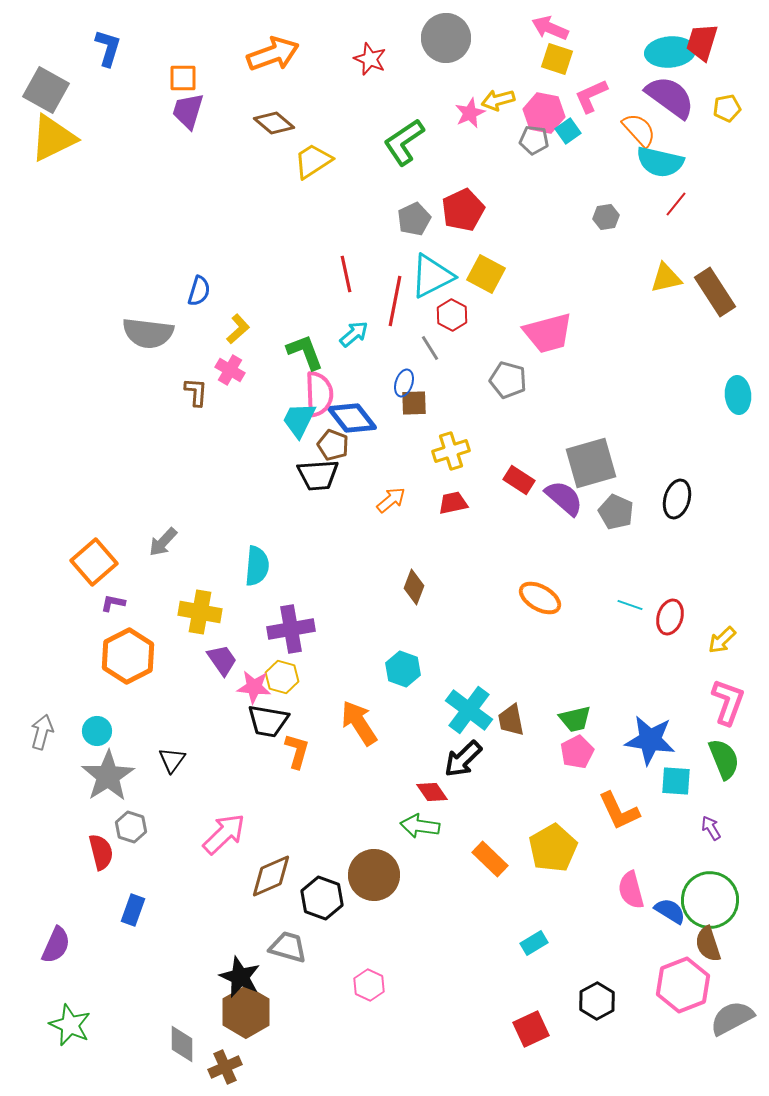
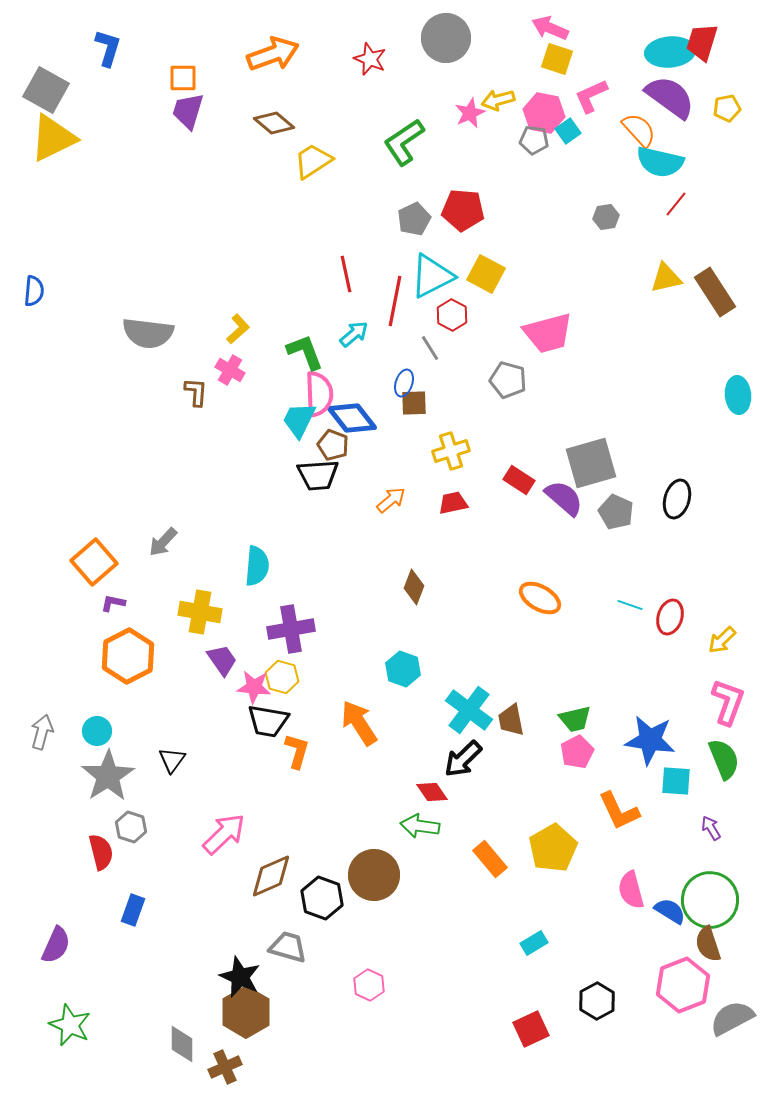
red pentagon at (463, 210): rotated 30 degrees clockwise
blue semicircle at (199, 291): moved 165 px left; rotated 12 degrees counterclockwise
orange rectangle at (490, 859): rotated 6 degrees clockwise
